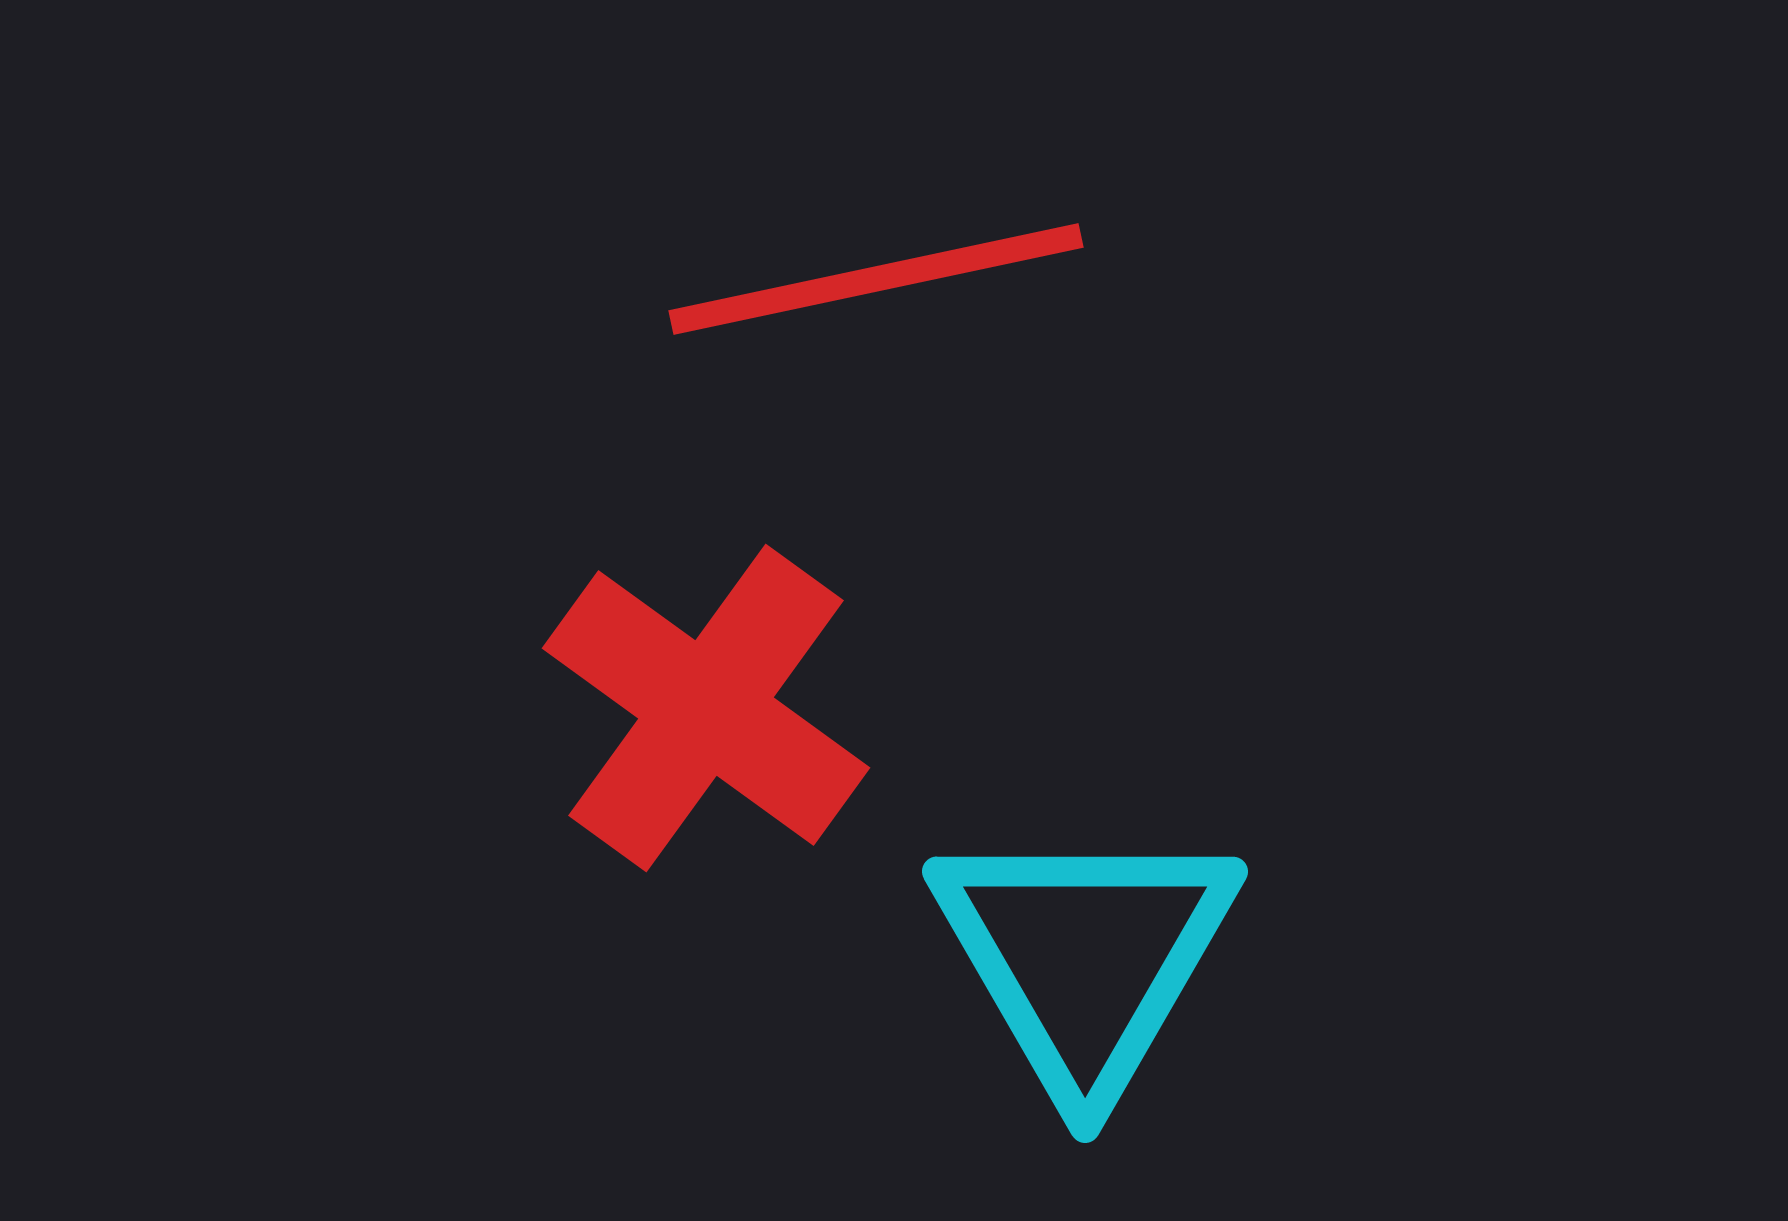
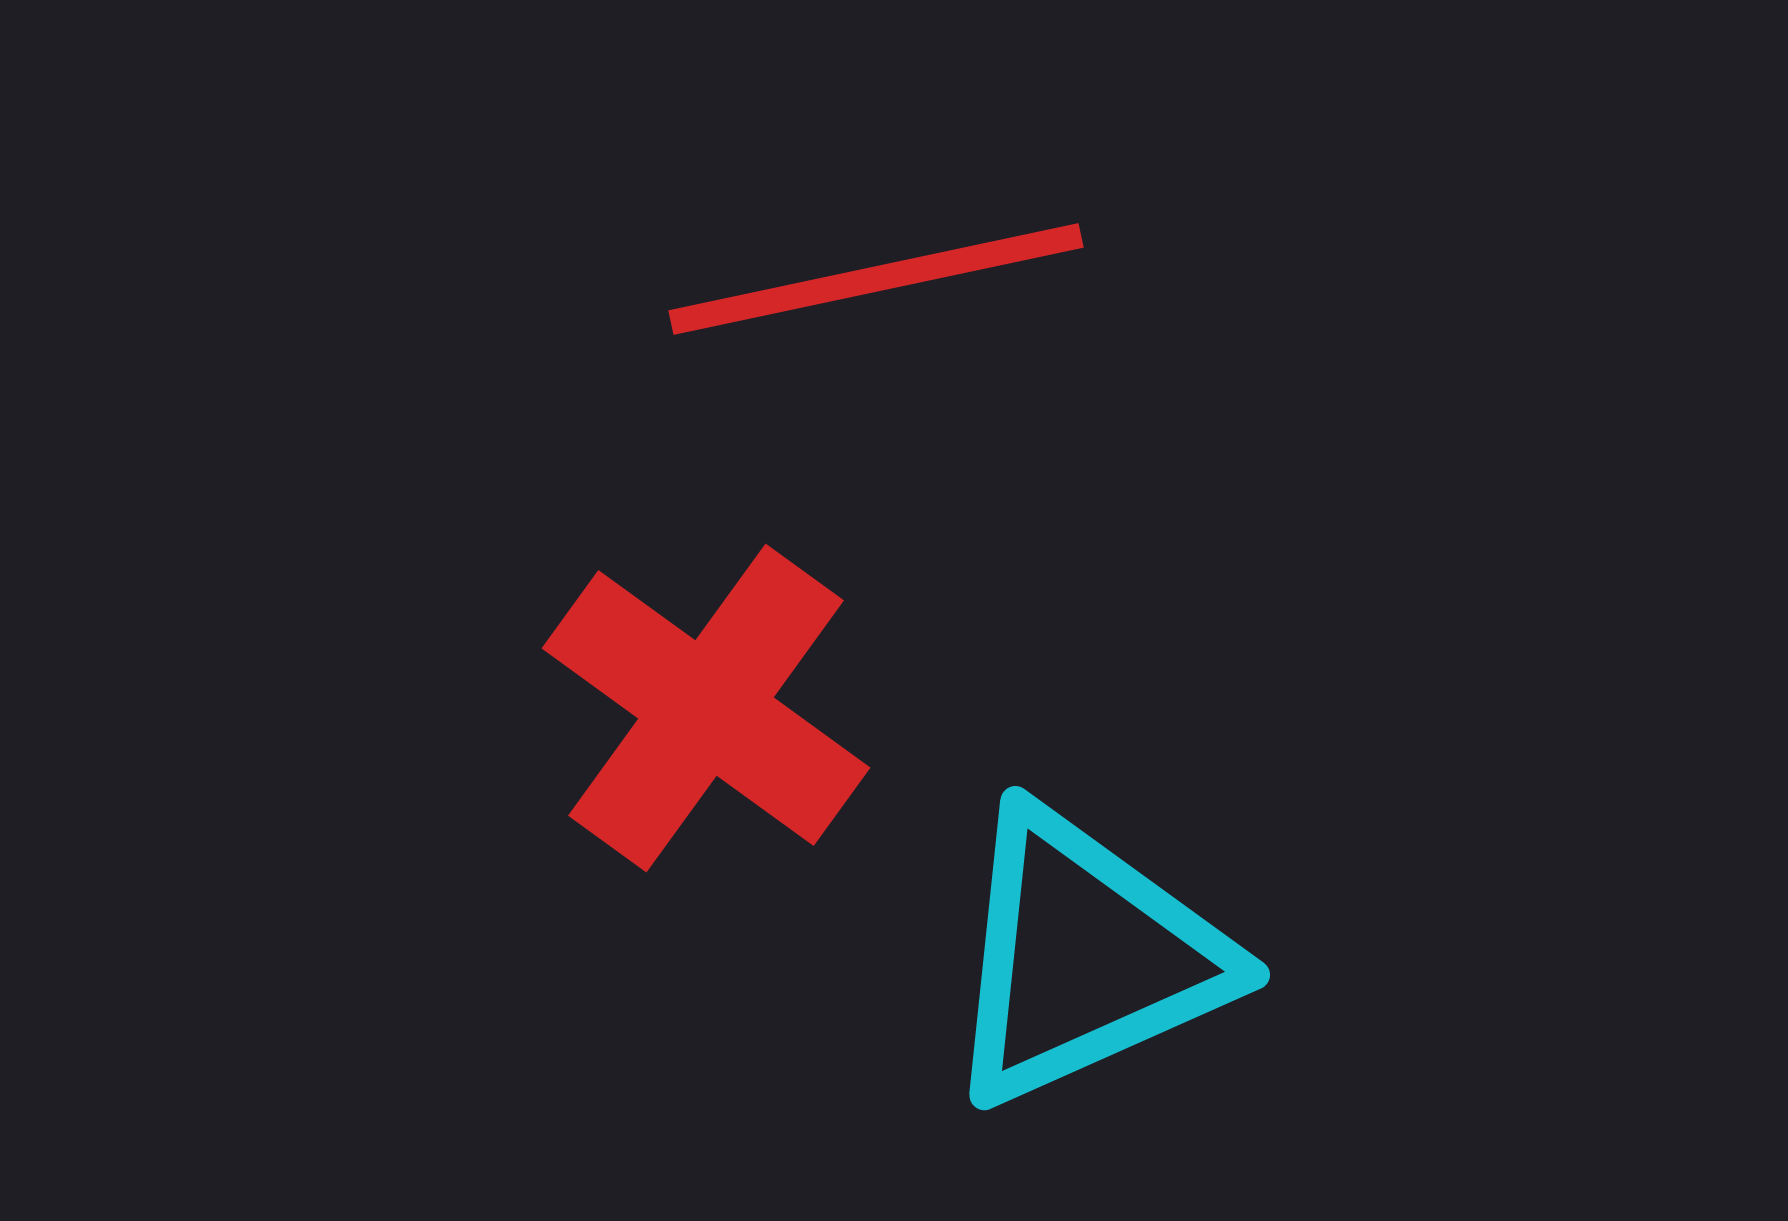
cyan triangle: rotated 36 degrees clockwise
